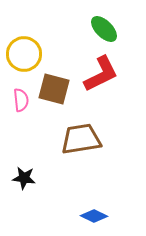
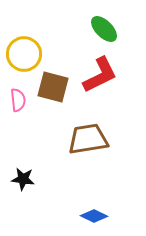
red L-shape: moved 1 px left, 1 px down
brown square: moved 1 px left, 2 px up
pink semicircle: moved 3 px left
brown trapezoid: moved 7 px right
black star: moved 1 px left, 1 px down
